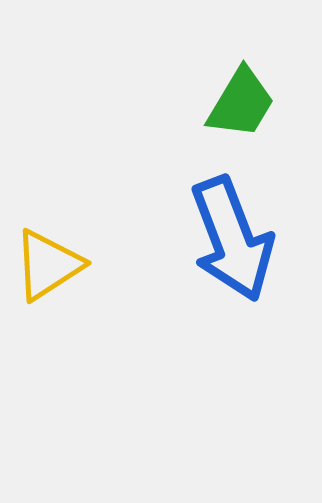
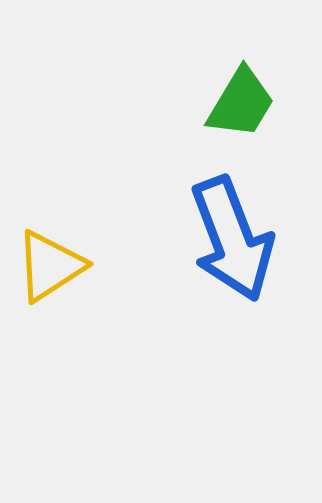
yellow triangle: moved 2 px right, 1 px down
